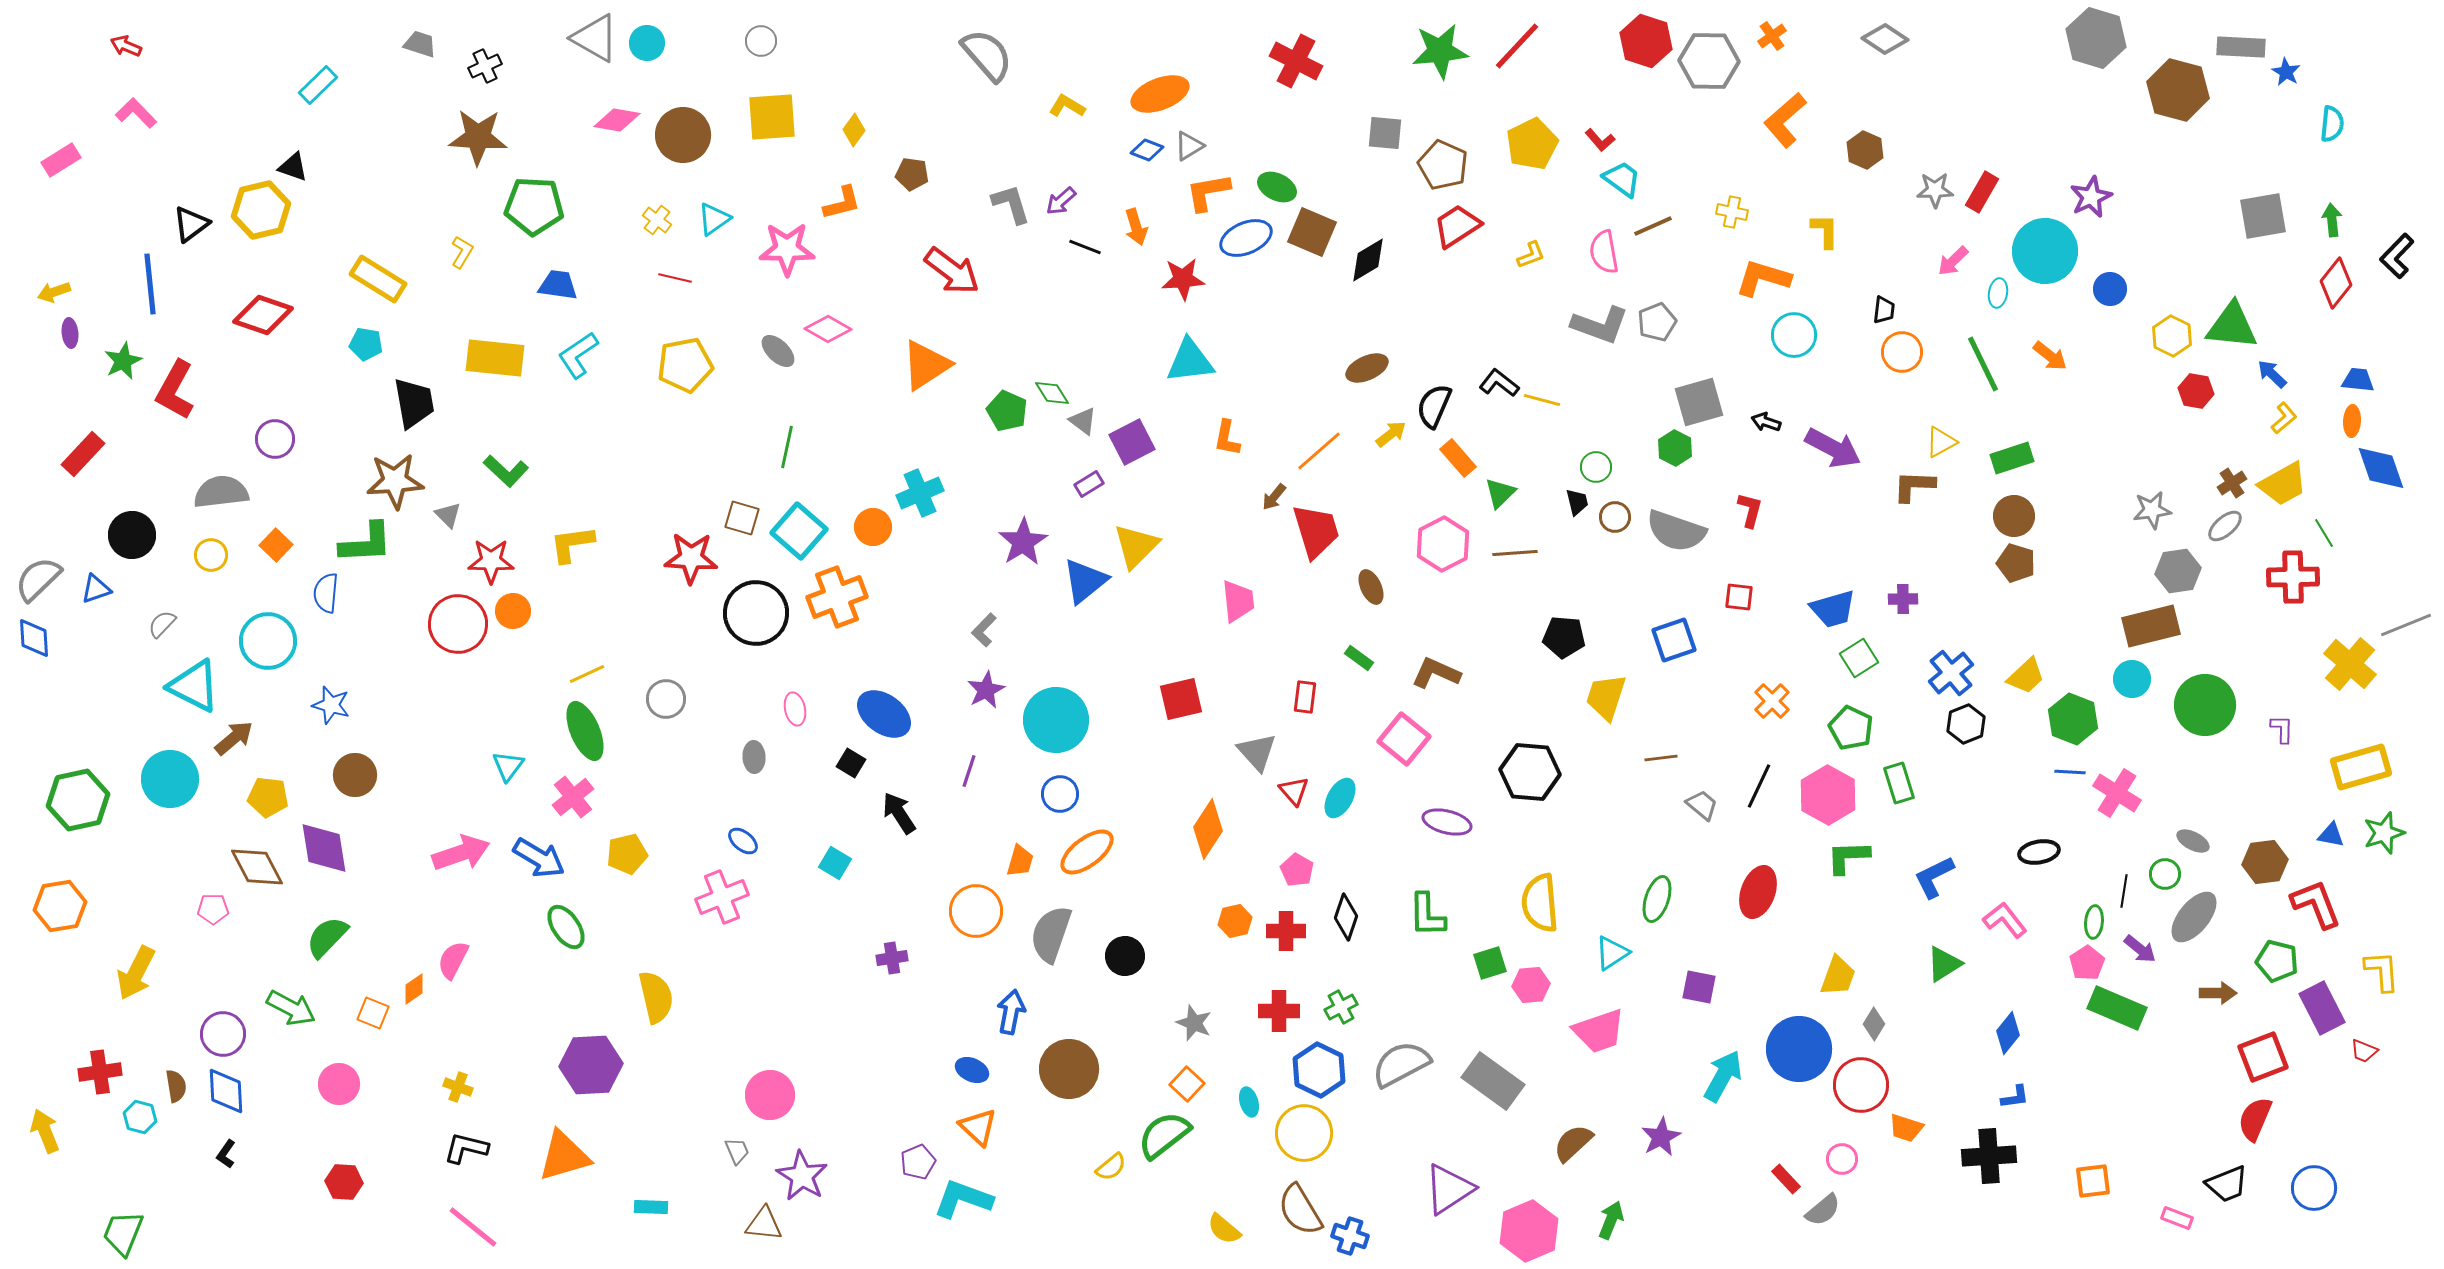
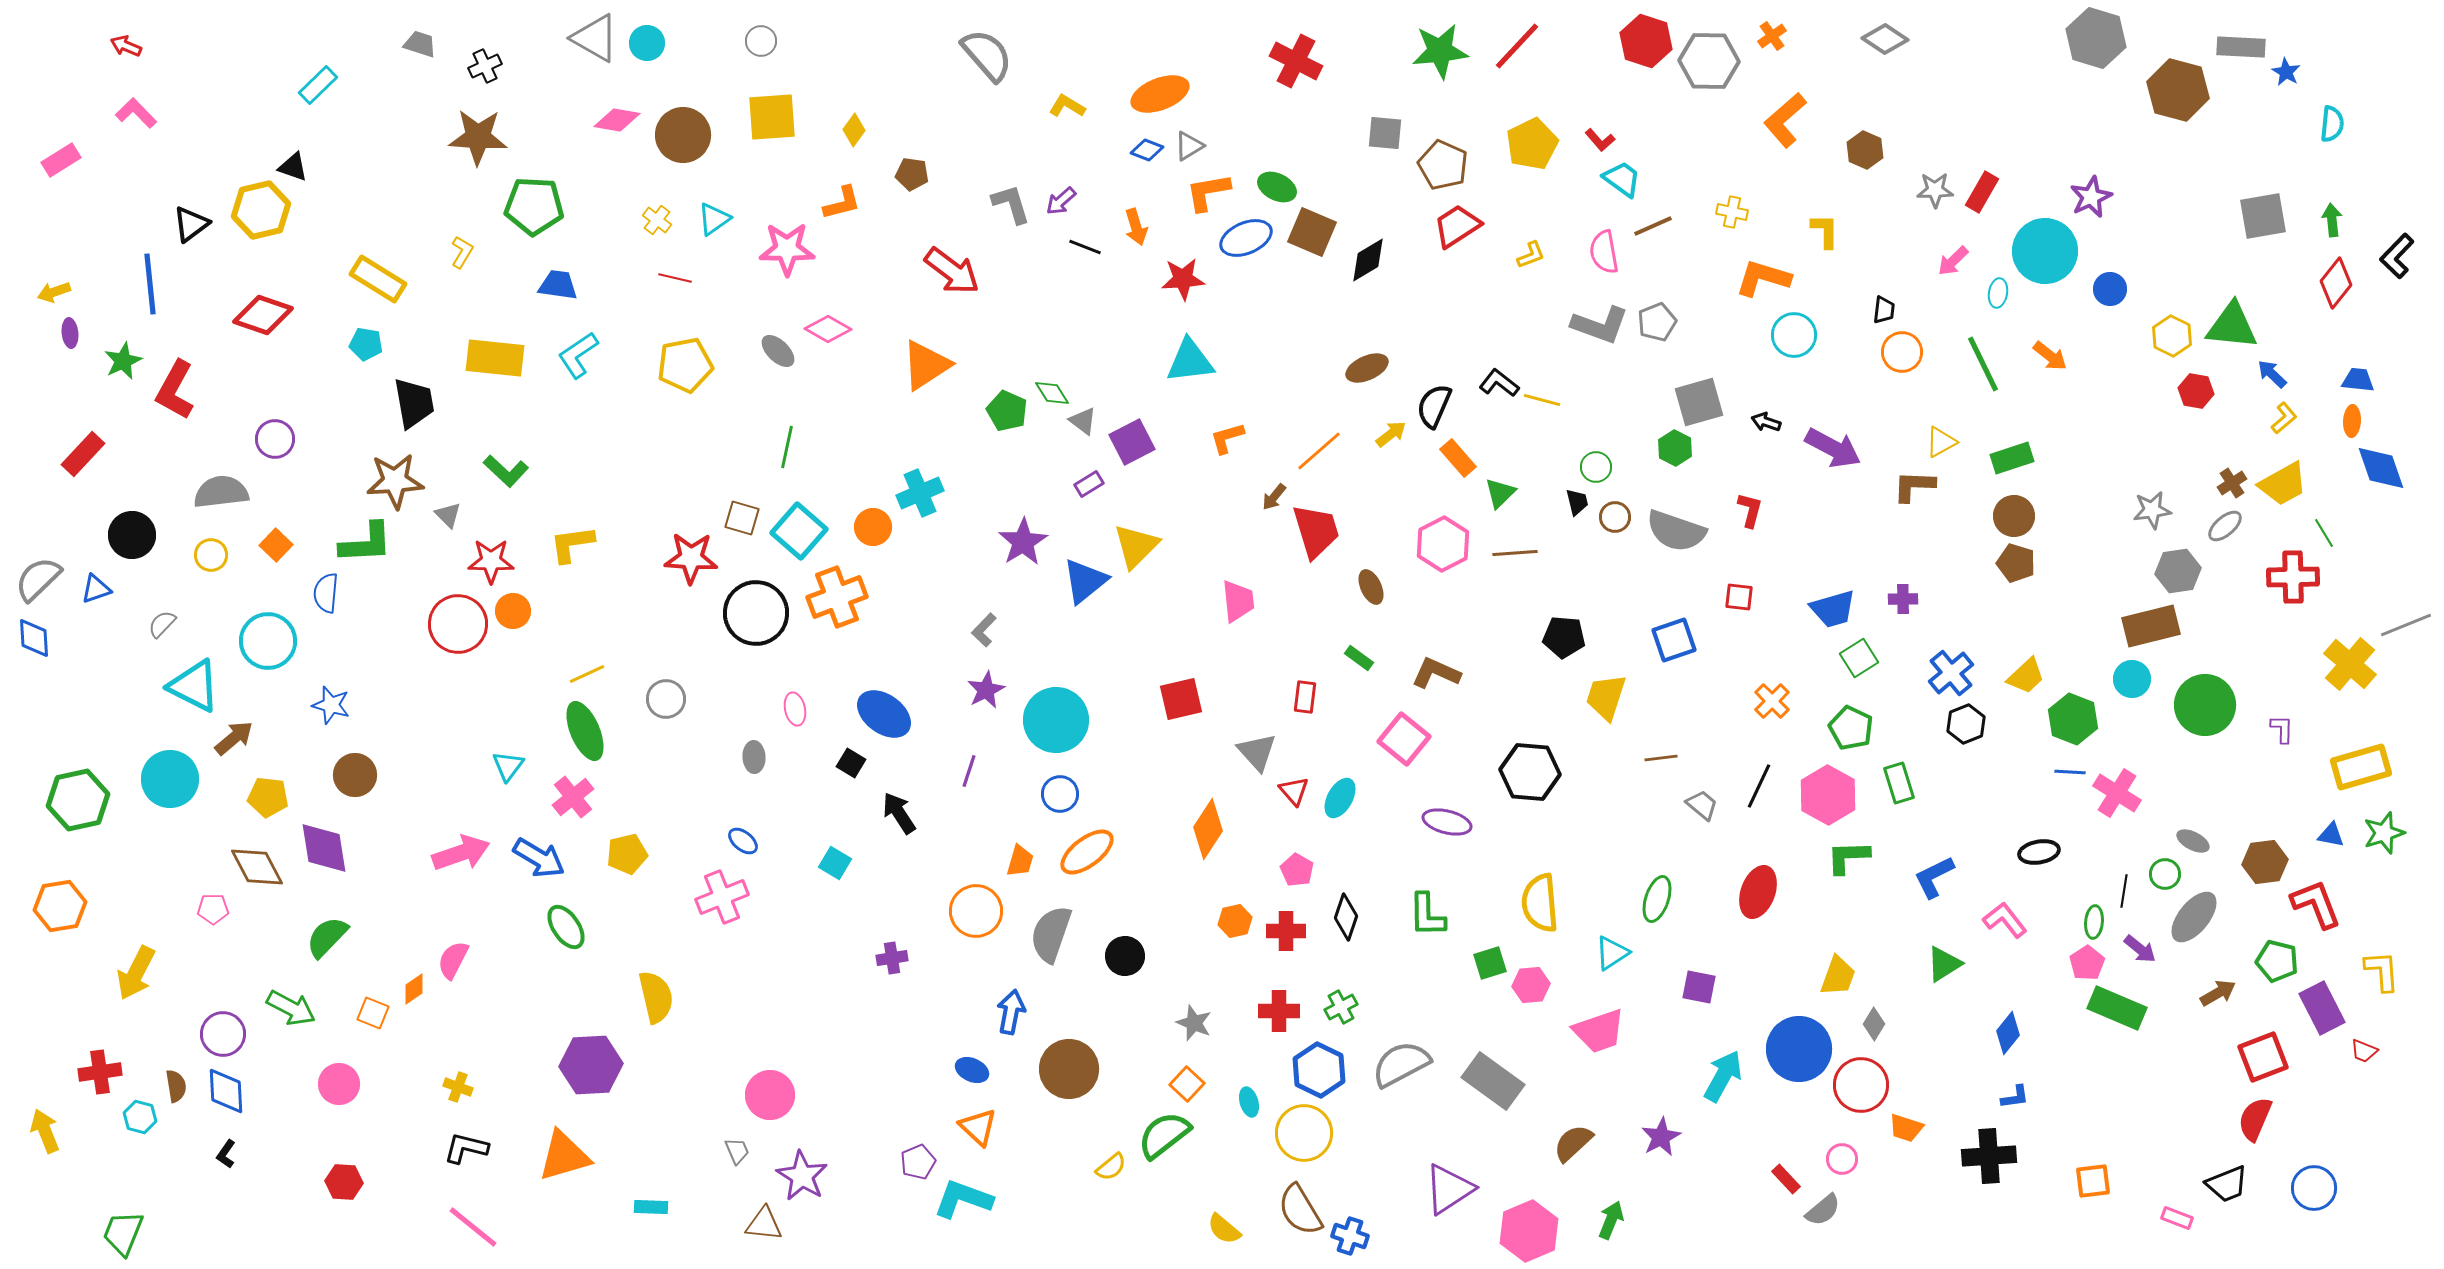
orange L-shape at (1227, 438): rotated 63 degrees clockwise
brown arrow at (2218, 993): rotated 30 degrees counterclockwise
